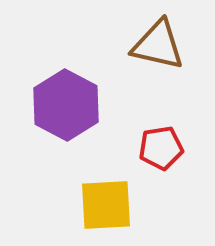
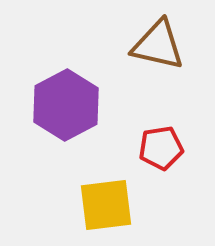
purple hexagon: rotated 4 degrees clockwise
yellow square: rotated 4 degrees counterclockwise
